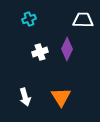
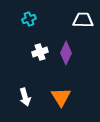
purple diamond: moved 1 px left, 4 px down
